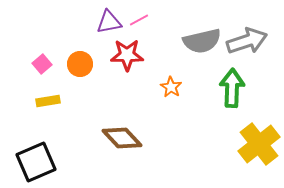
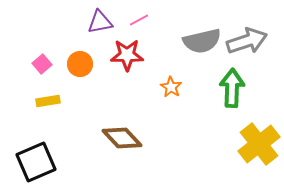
purple triangle: moved 9 px left
